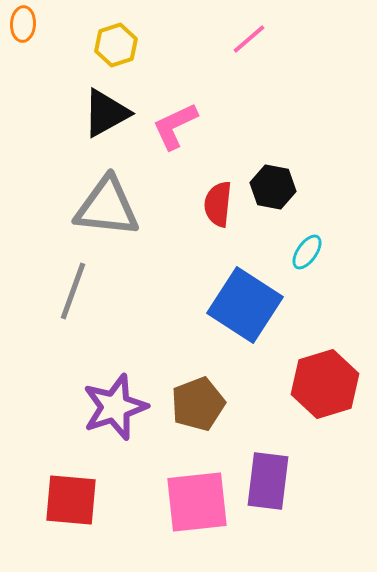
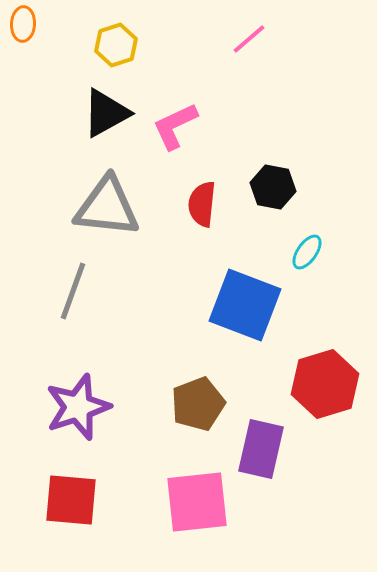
red semicircle: moved 16 px left
blue square: rotated 12 degrees counterclockwise
purple star: moved 37 px left
purple rectangle: moved 7 px left, 32 px up; rotated 6 degrees clockwise
